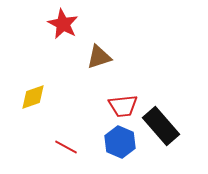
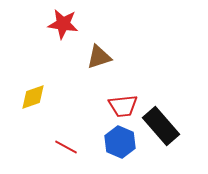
red star: rotated 20 degrees counterclockwise
